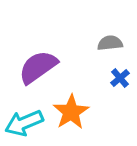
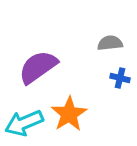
blue cross: rotated 36 degrees counterclockwise
orange star: moved 2 px left, 2 px down
